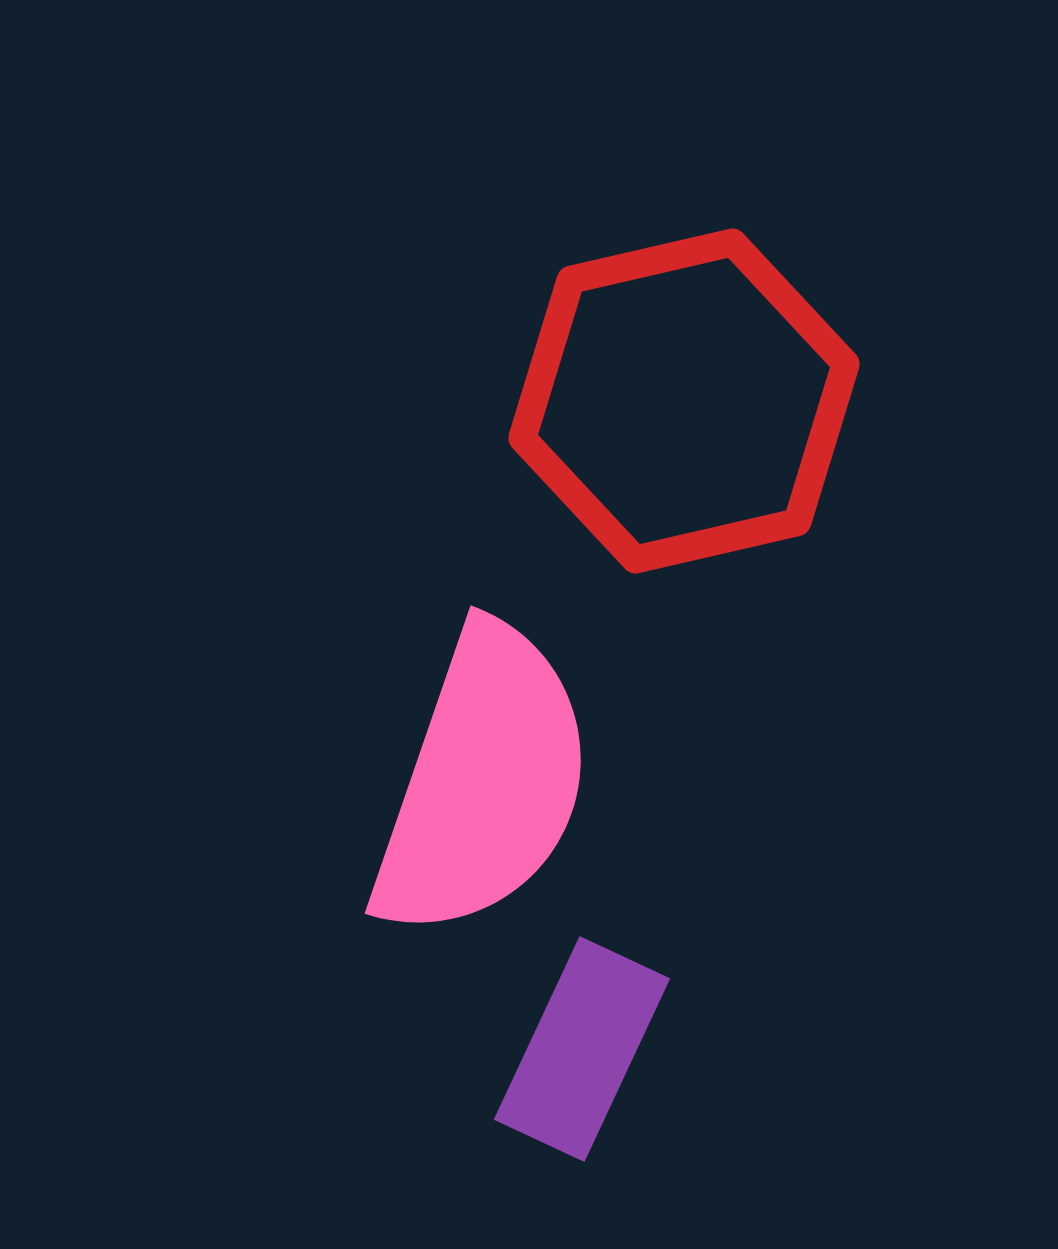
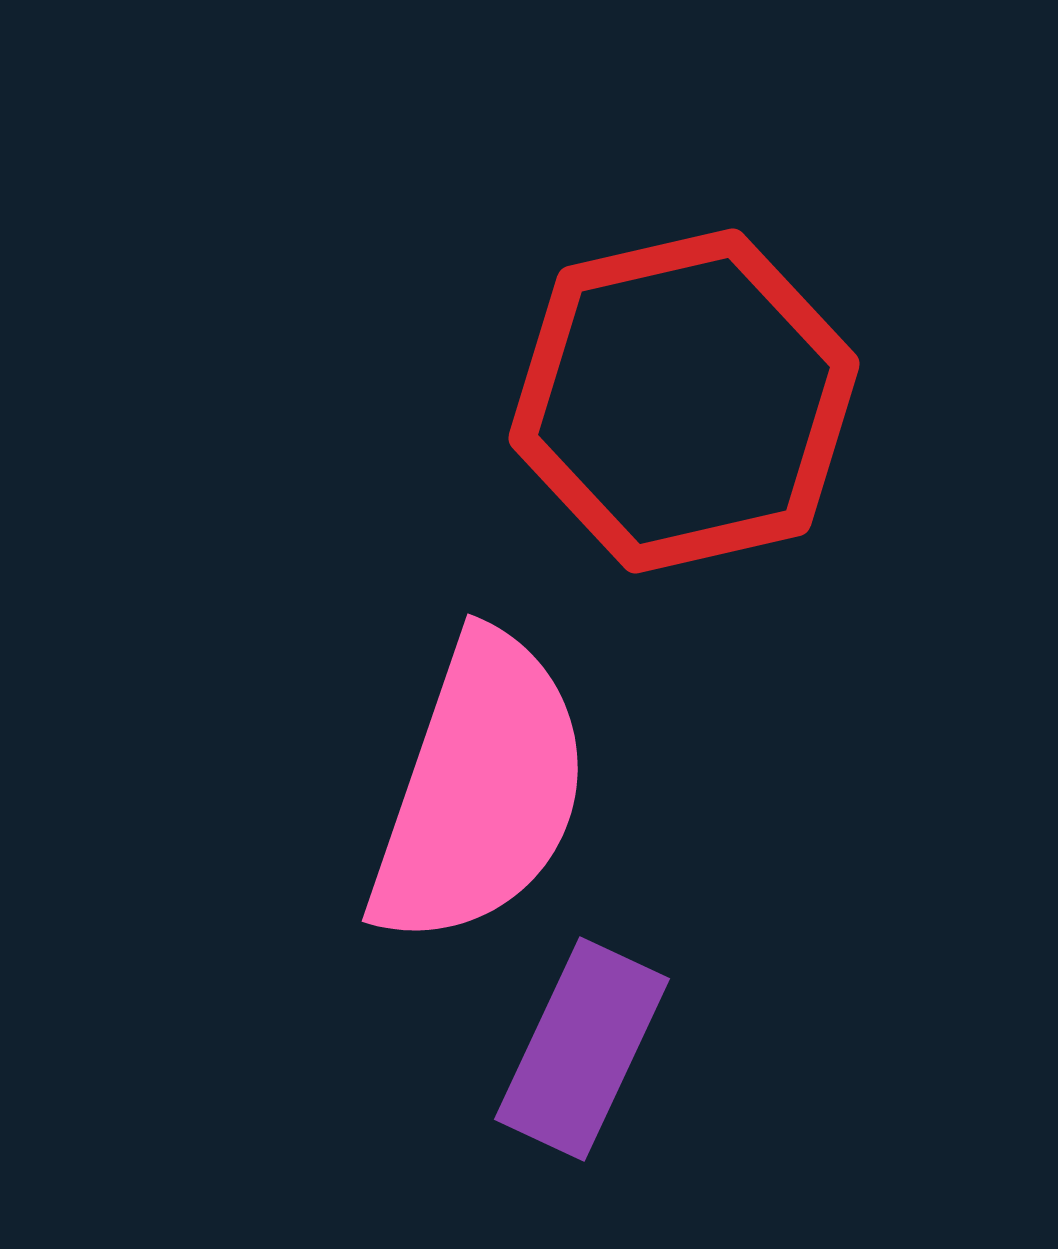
pink semicircle: moved 3 px left, 8 px down
